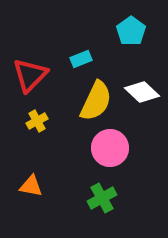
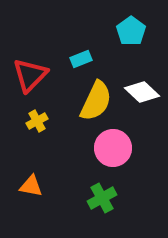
pink circle: moved 3 px right
